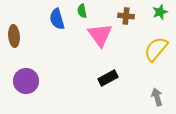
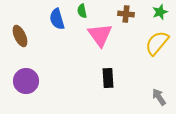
brown cross: moved 2 px up
brown ellipse: moved 6 px right; rotated 20 degrees counterclockwise
yellow semicircle: moved 1 px right, 6 px up
black rectangle: rotated 66 degrees counterclockwise
gray arrow: moved 2 px right; rotated 18 degrees counterclockwise
